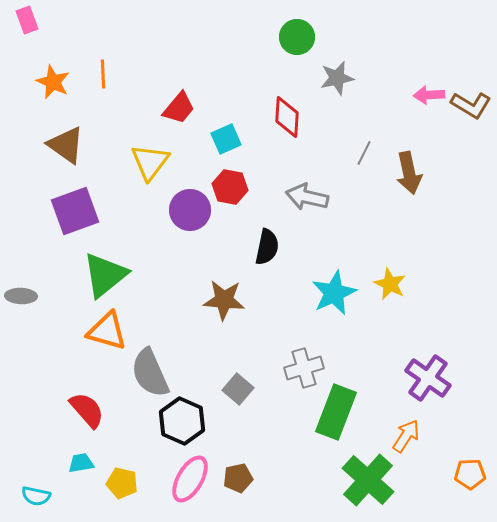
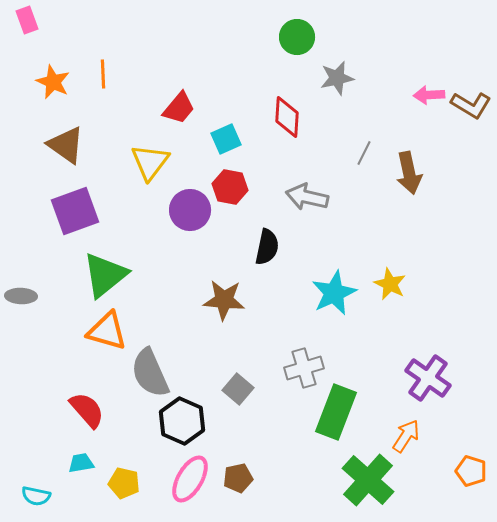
orange pentagon: moved 1 px right, 3 px up; rotated 20 degrees clockwise
yellow pentagon: moved 2 px right
